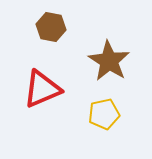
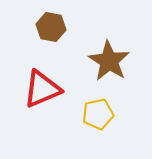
yellow pentagon: moved 6 px left
